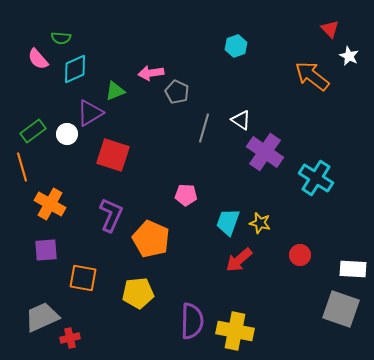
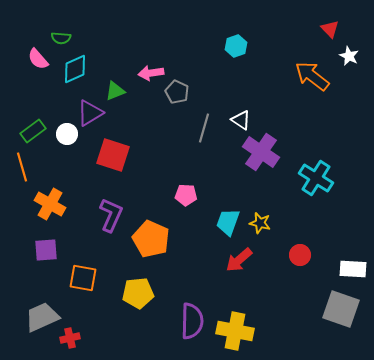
purple cross: moved 4 px left
